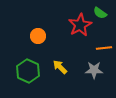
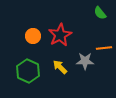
green semicircle: rotated 16 degrees clockwise
red star: moved 20 px left, 10 px down
orange circle: moved 5 px left
gray star: moved 9 px left, 9 px up
